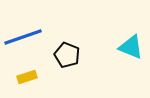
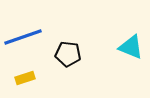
black pentagon: moved 1 px right, 1 px up; rotated 15 degrees counterclockwise
yellow rectangle: moved 2 px left, 1 px down
